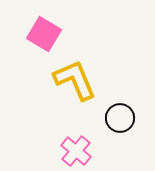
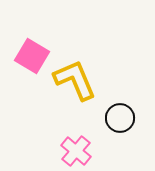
pink square: moved 12 px left, 22 px down
